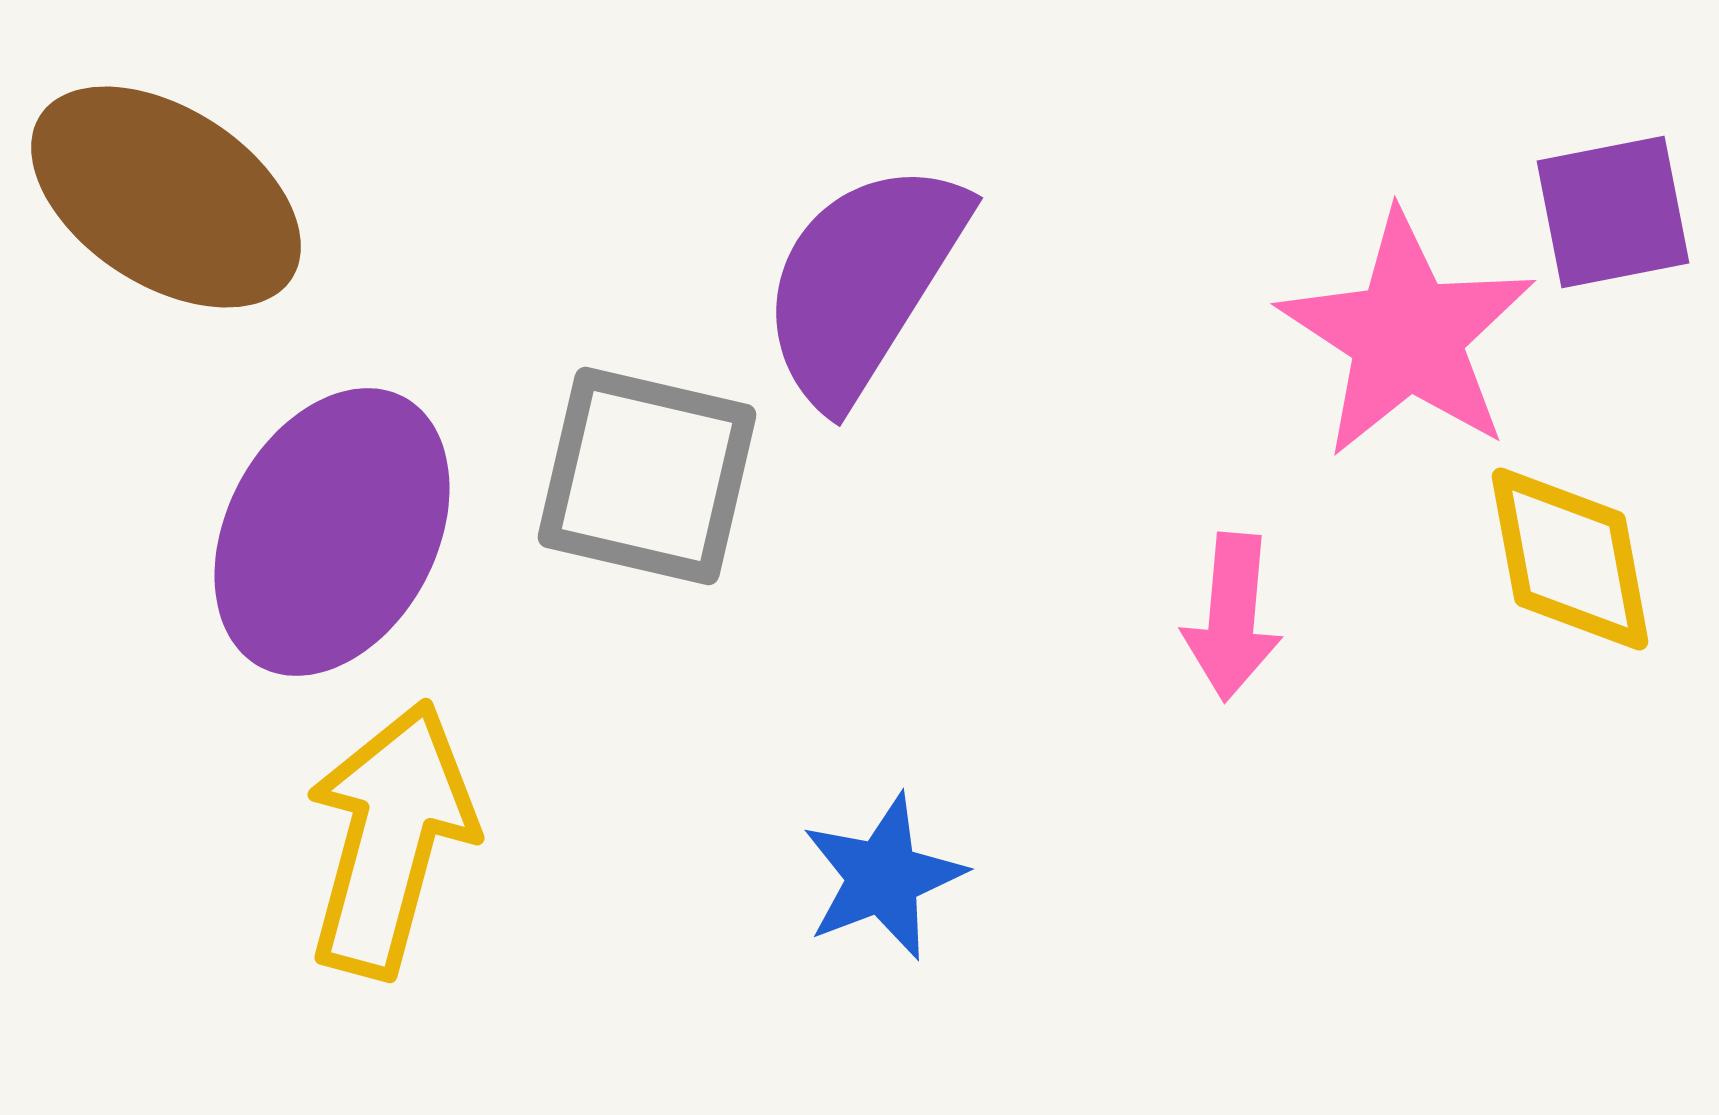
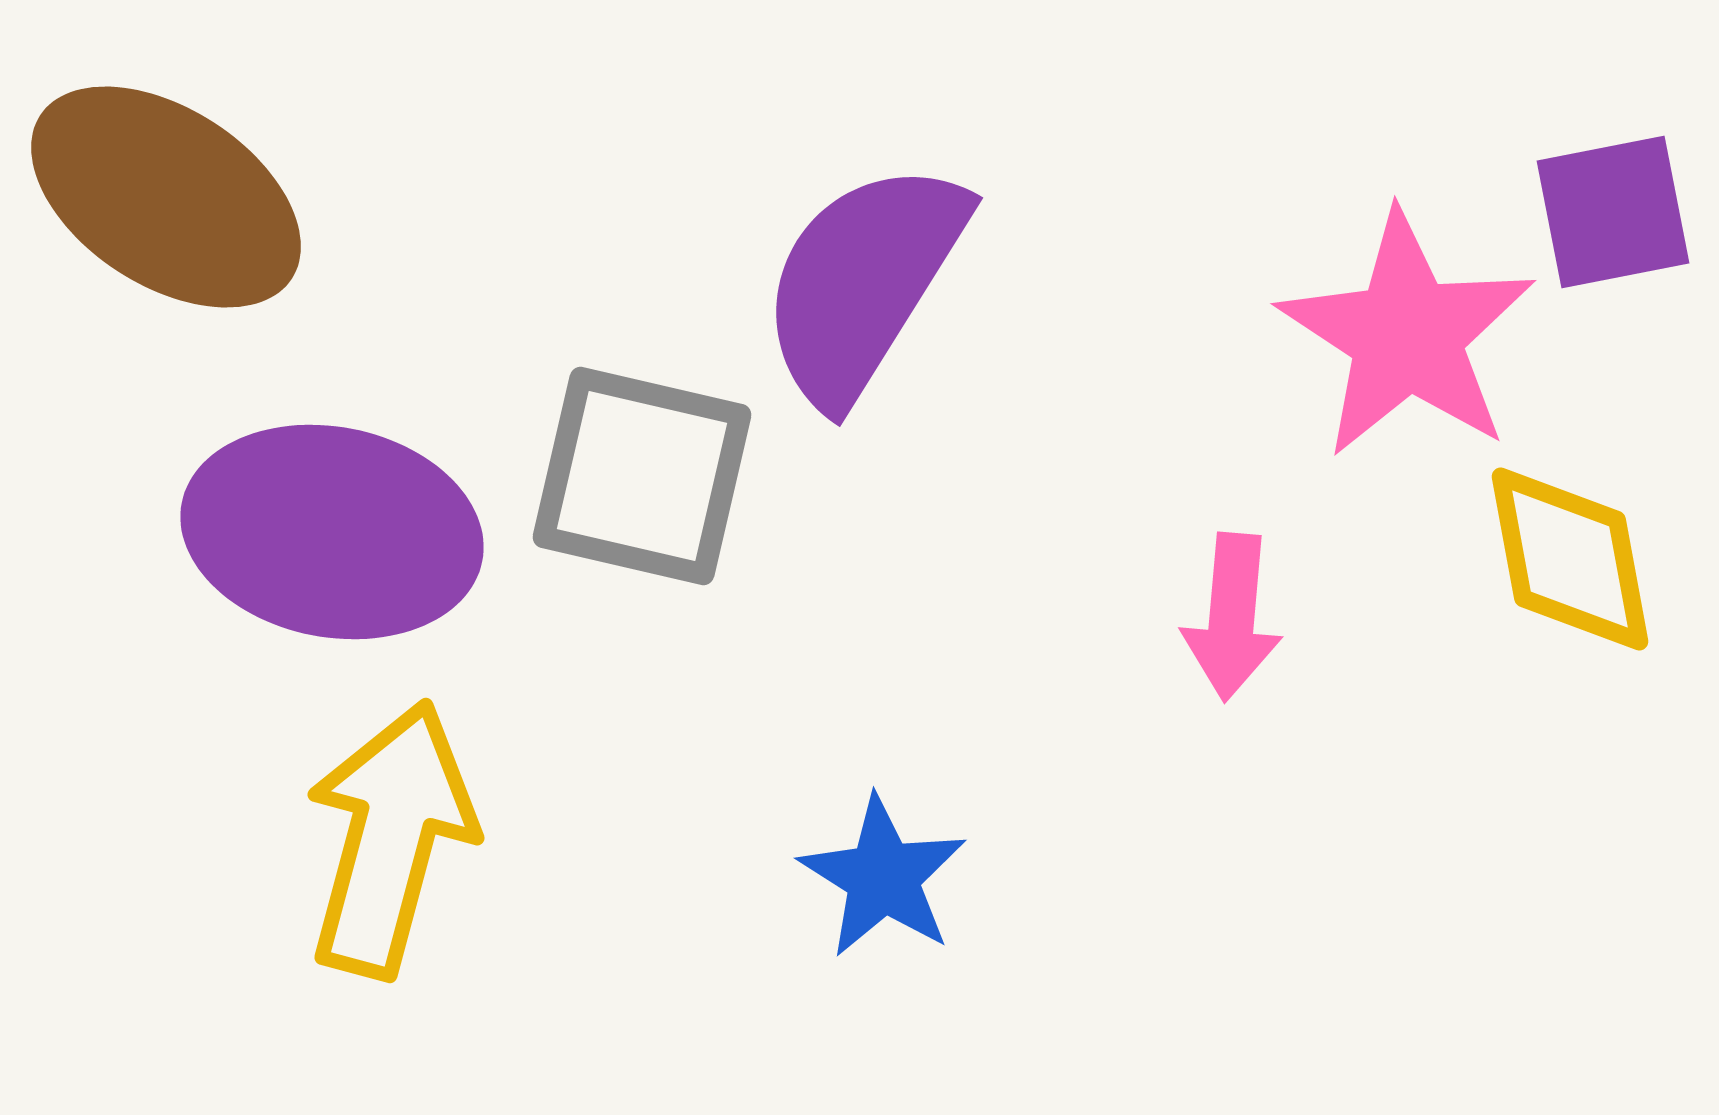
gray square: moved 5 px left
purple ellipse: rotated 73 degrees clockwise
blue star: rotated 19 degrees counterclockwise
